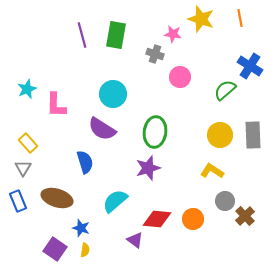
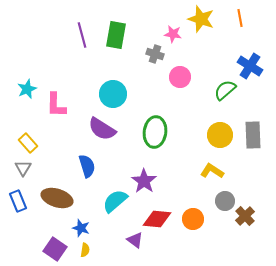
blue semicircle: moved 2 px right, 4 px down
purple star: moved 4 px left, 13 px down; rotated 20 degrees counterclockwise
